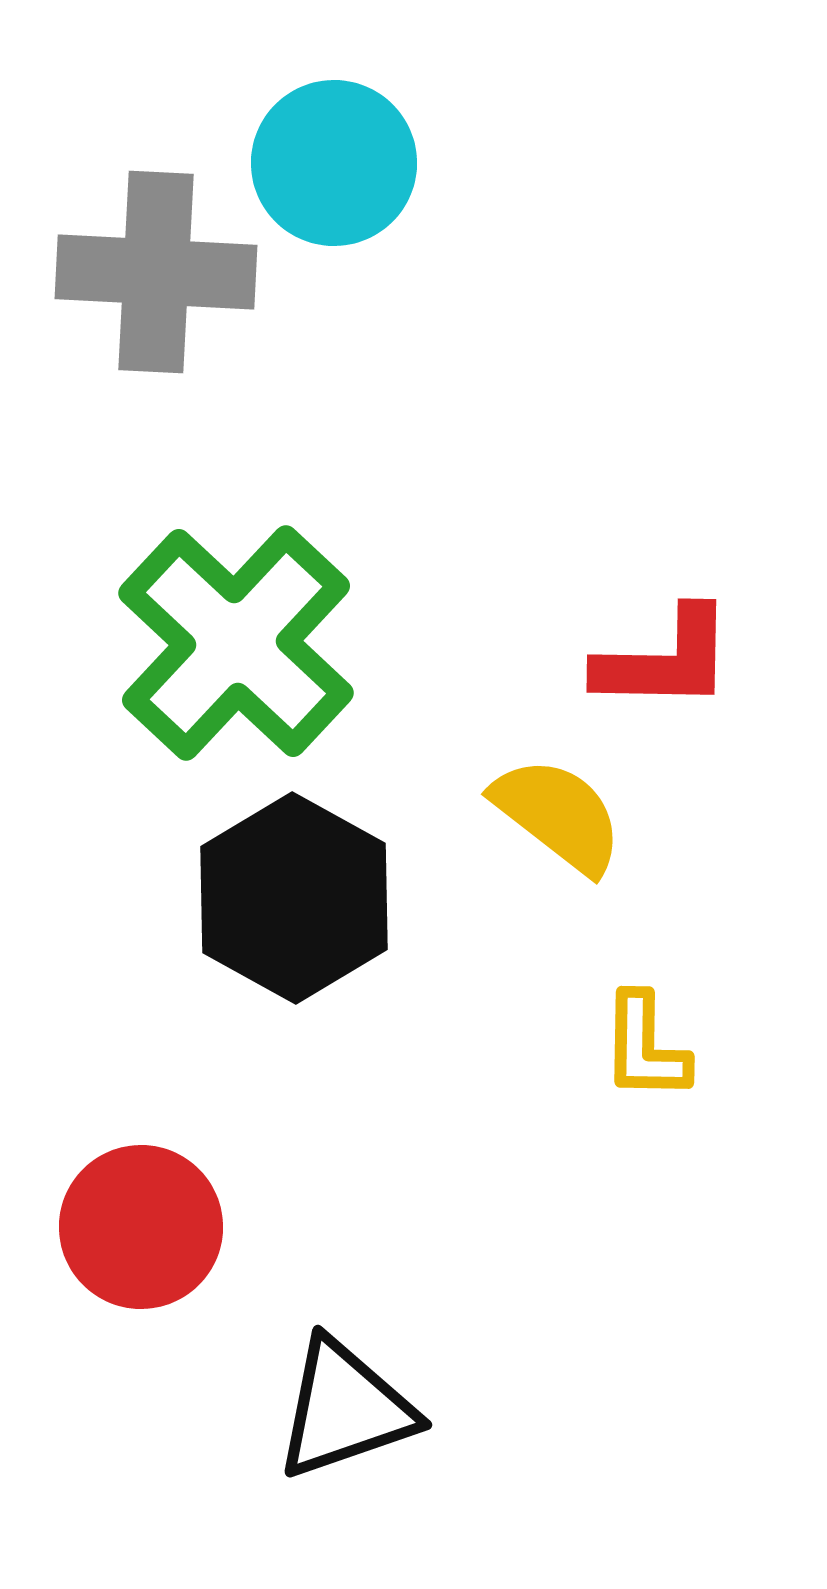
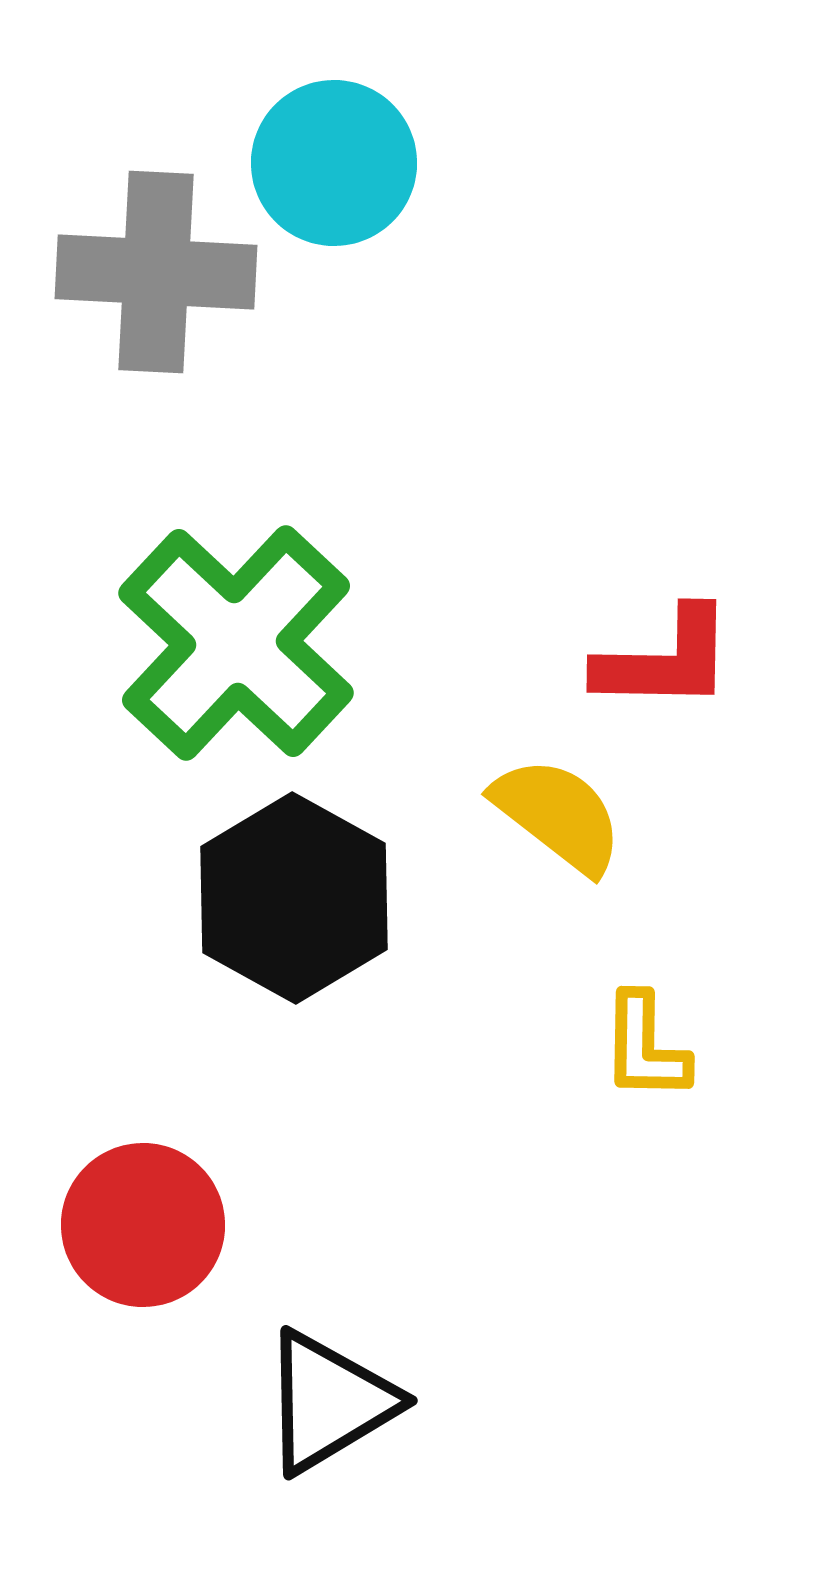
red circle: moved 2 px right, 2 px up
black triangle: moved 16 px left, 7 px up; rotated 12 degrees counterclockwise
